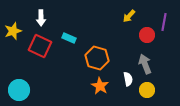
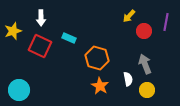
purple line: moved 2 px right
red circle: moved 3 px left, 4 px up
